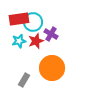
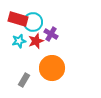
red rectangle: moved 1 px left; rotated 24 degrees clockwise
